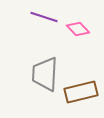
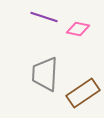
pink diamond: rotated 35 degrees counterclockwise
brown rectangle: moved 2 px right, 1 px down; rotated 20 degrees counterclockwise
